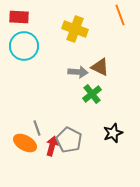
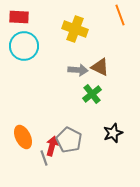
gray arrow: moved 2 px up
gray line: moved 7 px right, 30 px down
orange ellipse: moved 2 px left, 6 px up; rotated 35 degrees clockwise
